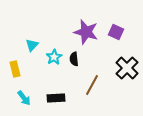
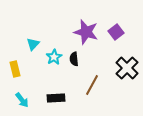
purple square: rotated 28 degrees clockwise
cyan triangle: moved 1 px right, 1 px up
cyan arrow: moved 2 px left, 2 px down
